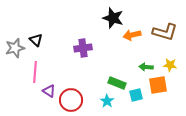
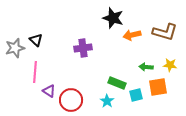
orange square: moved 2 px down
